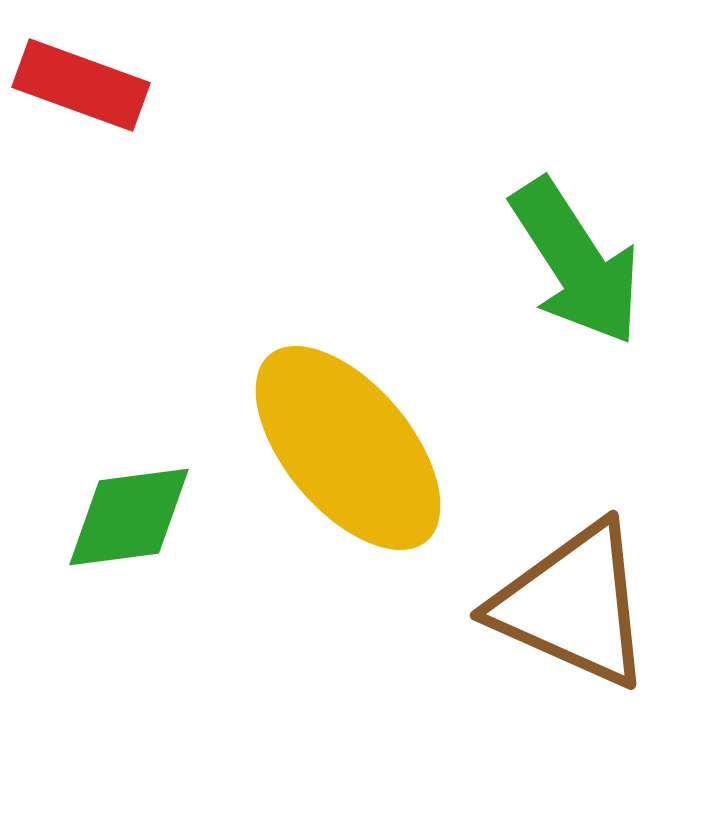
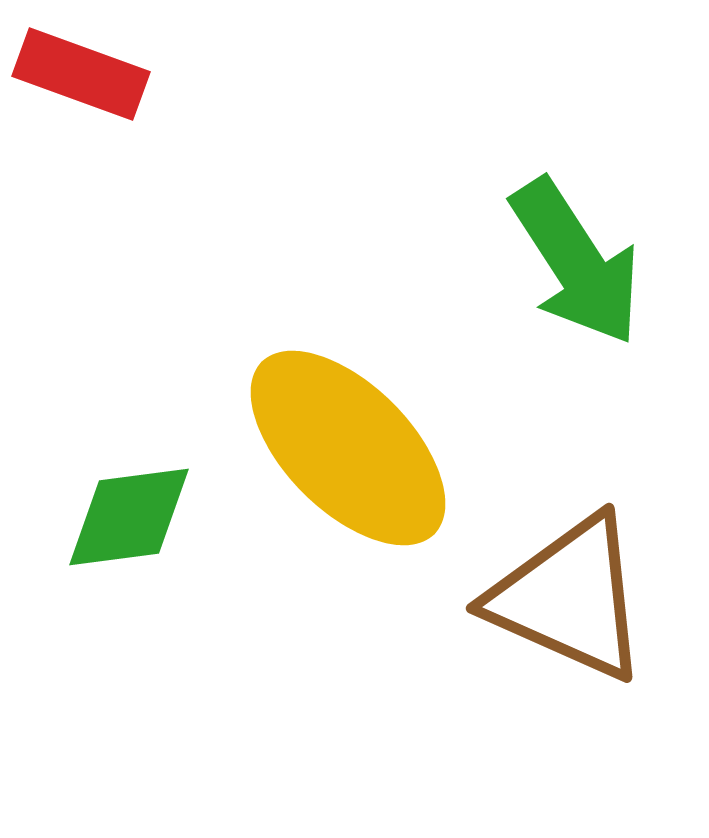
red rectangle: moved 11 px up
yellow ellipse: rotated 5 degrees counterclockwise
brown triangle: moved 4 px left, 7 px up
